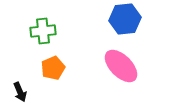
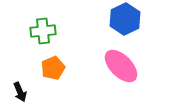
blue hexagon: rotated 20 degrees counterclockwise
